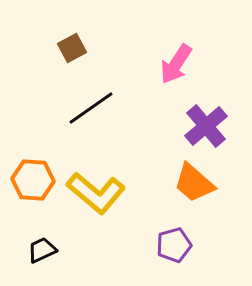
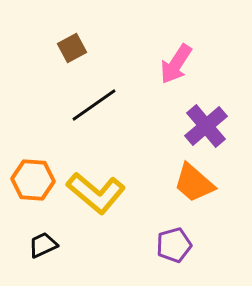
black line: moved 3 px right, 3 px up
black trapezoid: moved 1 px right, 5 px up
